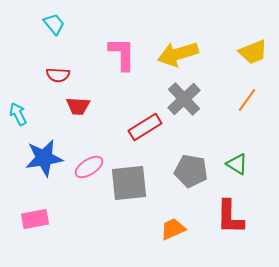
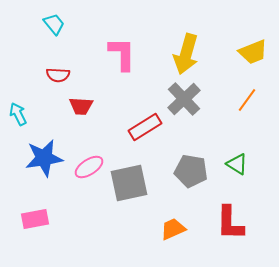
yellow arrow: moved 8 px right; rotated 57 degrees counterclockwise
red trapezoid: moved 3 px right
gray square: rotated 6 degrees counterclockwise
red L-shape: moved 6 px down
